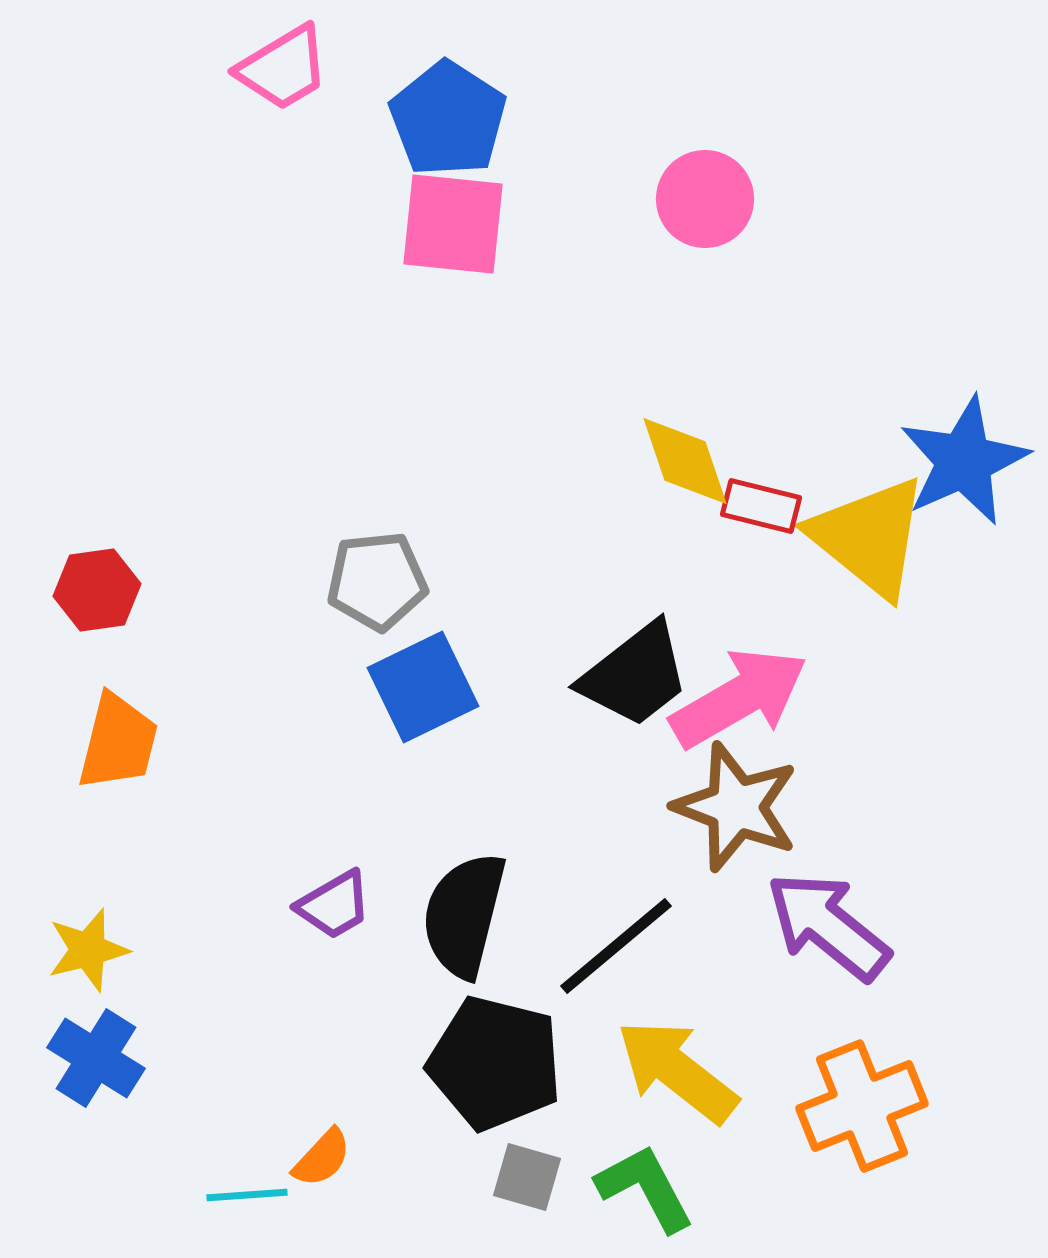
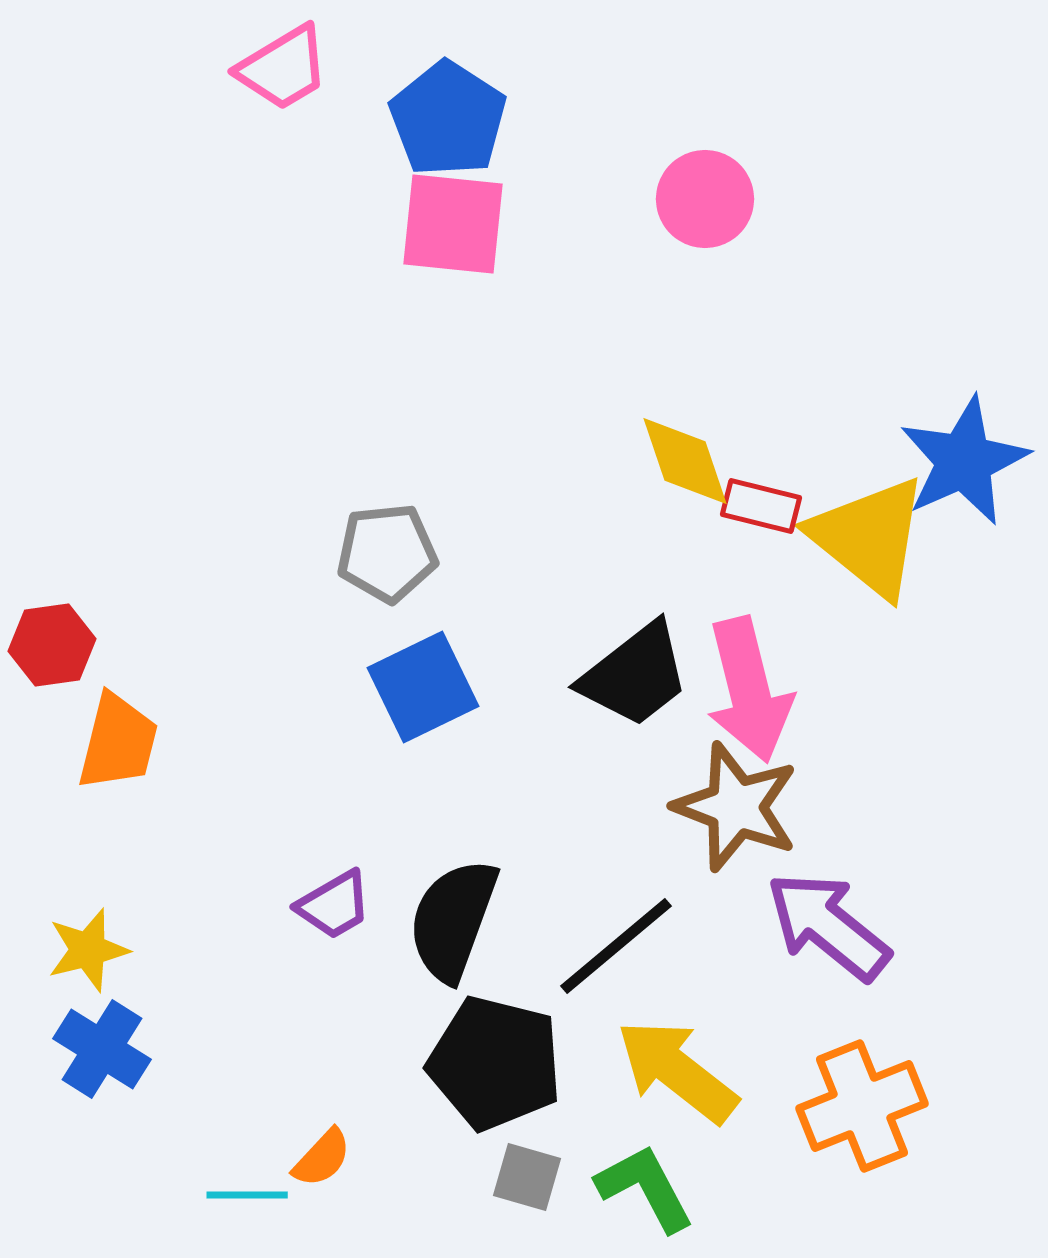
gray pentagon: moved 10 px right, 28 px up
red hexagon: moved 45 px left, 55 px down
pink arrow: moved 10 px right, 8 px up; rotated 106 degrees clockwise
black semicircle: moved 11 px left, 5 px down; rotated 6 degrees clockwise
blue cross: moved 6 px right, 9 px up
cyan line: rotated 4 degrees clockwise
